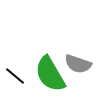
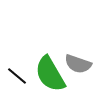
black line: moved 2 px right
